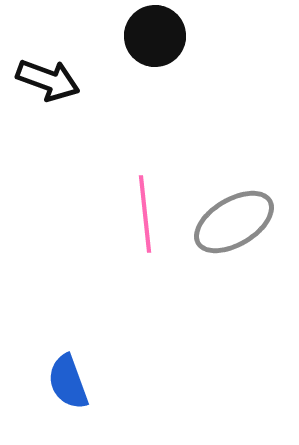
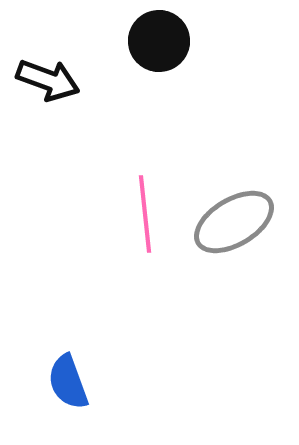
black circle: moved 4 px right, 5 px down
